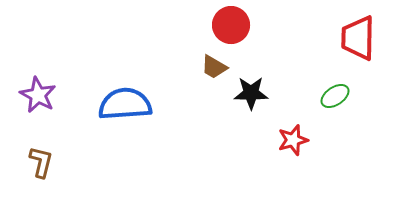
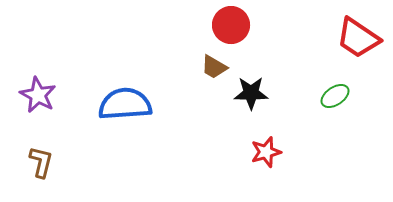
red trapezoid: rotated 57 degrees counterclockwise
red star: moved 27 px left, 12 px down
